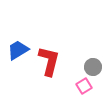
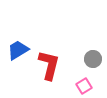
red L-shape: moved 4 px down
gray circle: moved 8 px up
